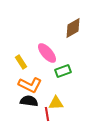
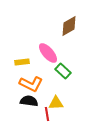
brown diamond: moved 4 px left, 2 px up
pink ellipse: moved 1 px right
yellow rectangle: moved 1 px right; rotated 64 degrees counterclockwise
green rectangle: rotated 63 degrees clockwise
orange L-shape: moved 1 px right, 1 px up
